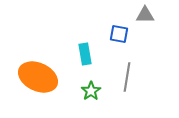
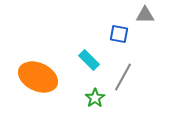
cyan rectangle: moved 4 px right, 6 px down; rotated 35 degrees counterclockwise
gray line: moved 4 px left; rotated 20 degrees clockwise
green star: moved 4 px right, 7 px down
